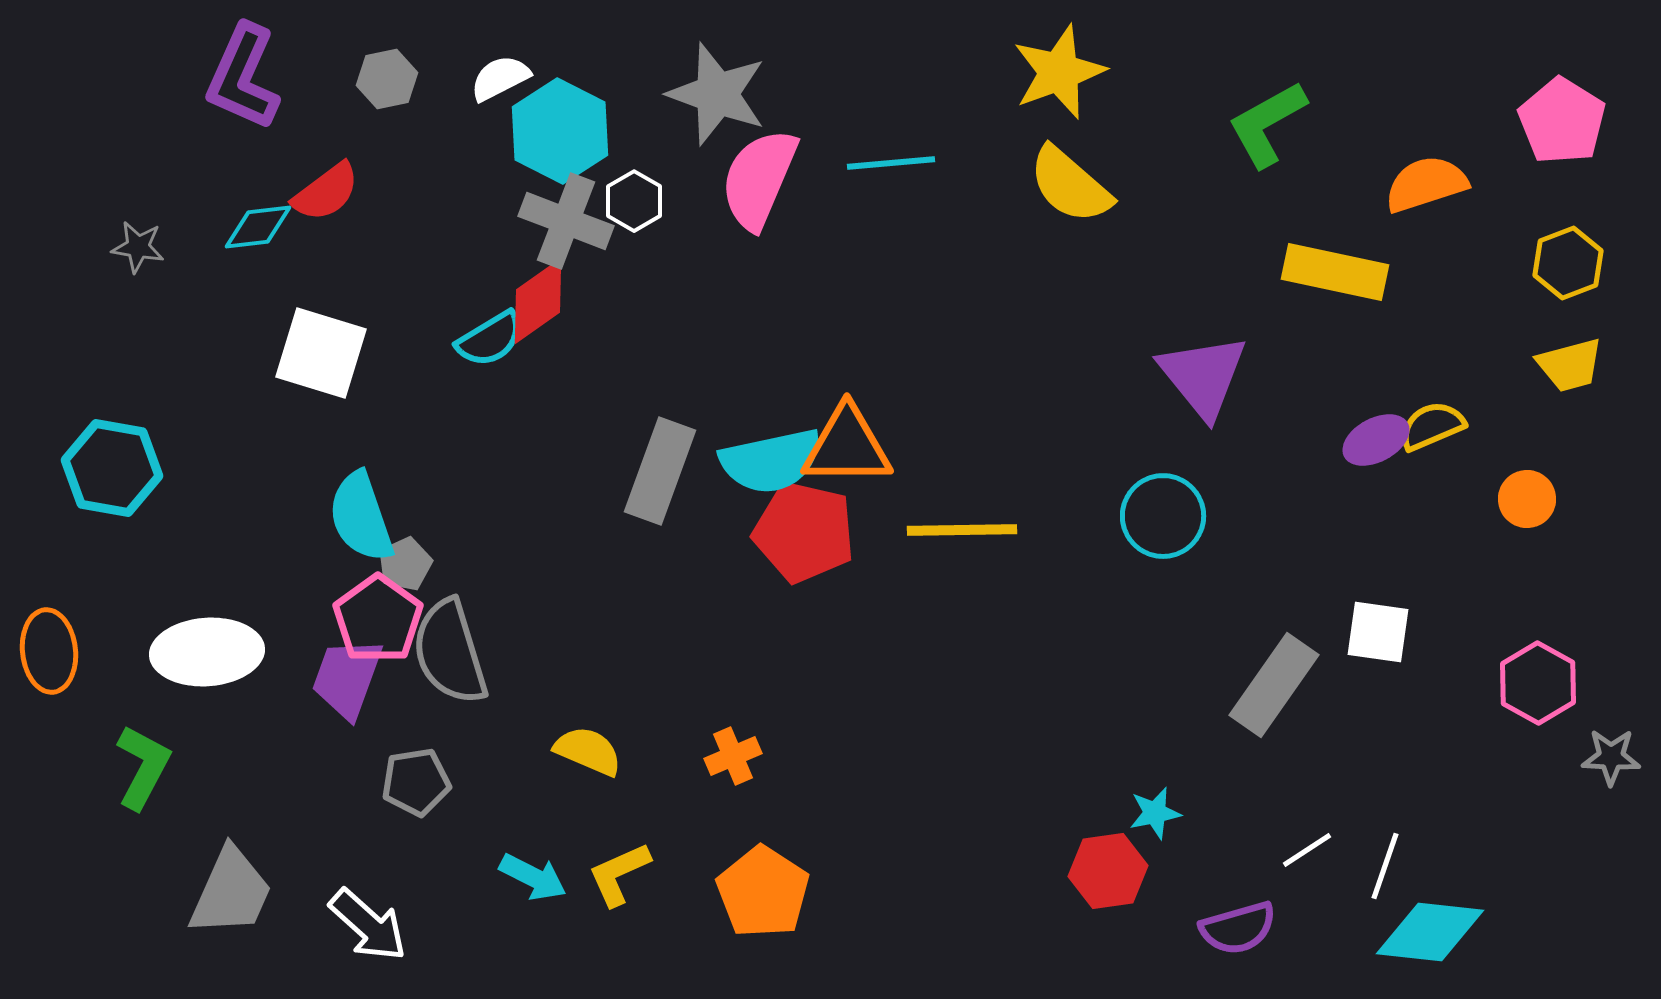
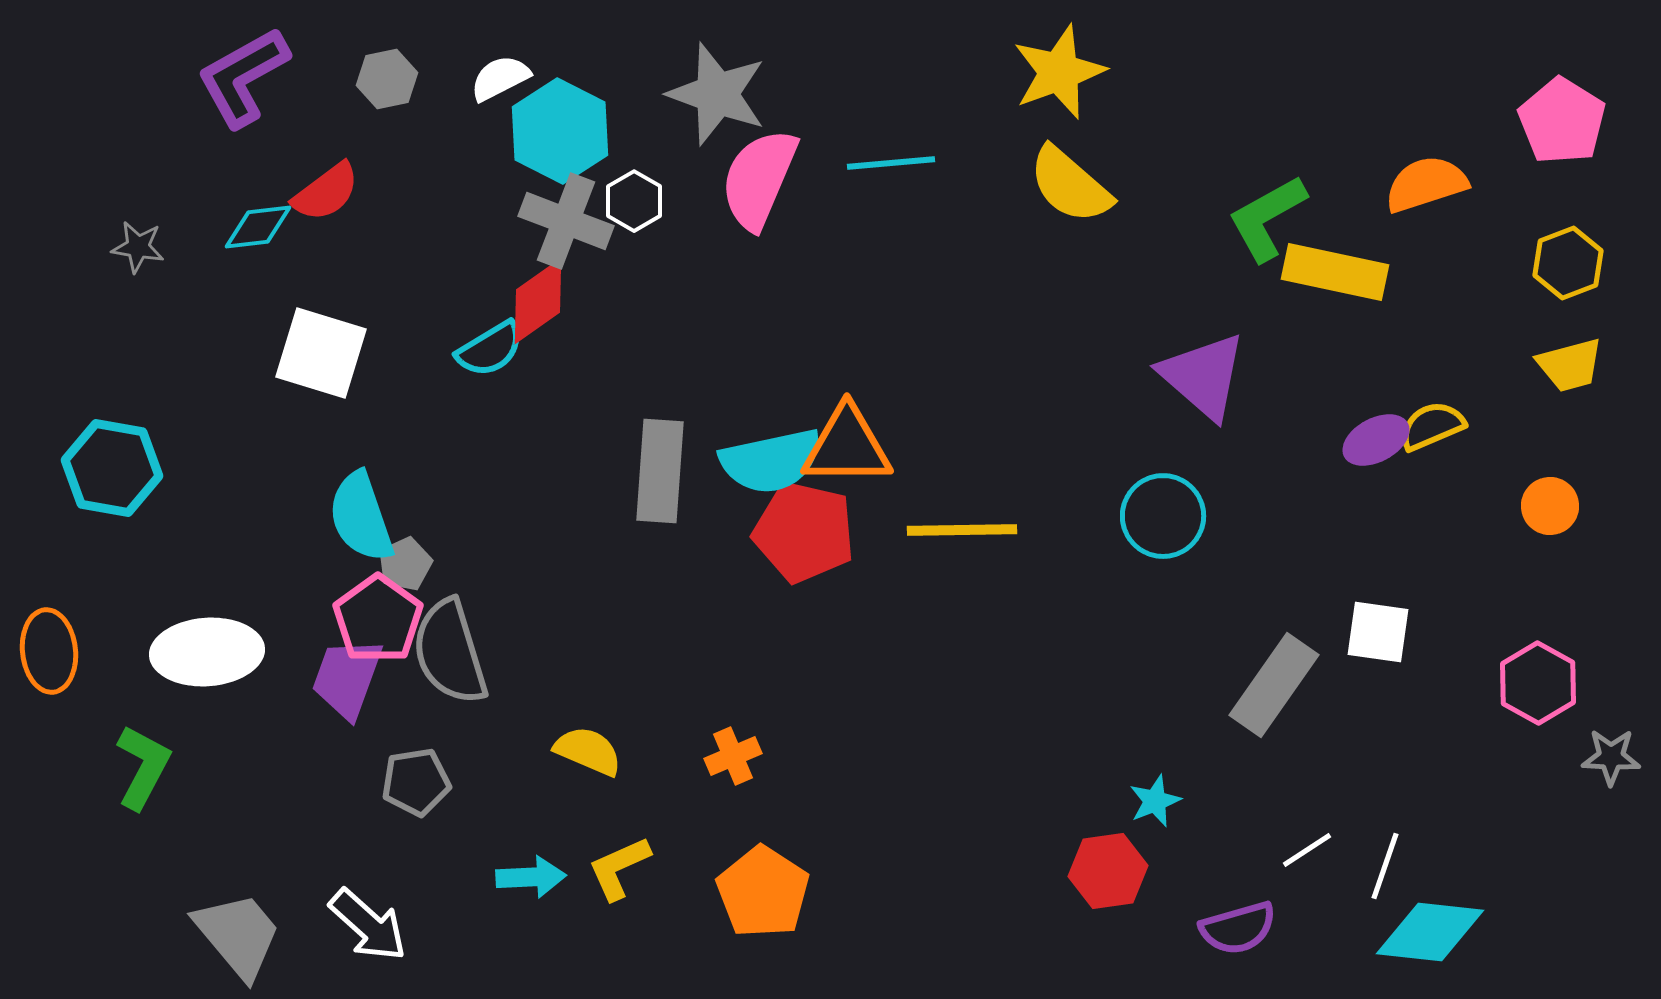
purple L-shape at (243, 77): rotated 37 degrees clockwise
green L-shape at (1267, 124): moved 94 px down
cyan semicircle at (490, 339): moved 10 px down
purple triangle at (1203, 376): rotated 10 degrees counterclockwise
gray rectangle at (660, 471): rotated 16 degrees counterclockwise
orange circle at (1527, 499): moved 23 px right, 7 px down
cyan star at (1155, 813): moved 12 px up; rotated 10 degrees counterclockwise
yellow L-shape at (619, 874): moved 6 px up
cyan arrow at (533, 877): moved 2 px left; rotated 30 degrees counterclockwise
gray trapezoid at (231, 892): moved 7 px right, 43 px down; rotated 64 degrees counterclockwise
